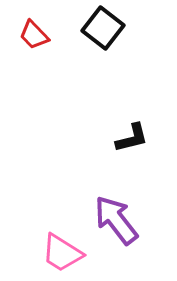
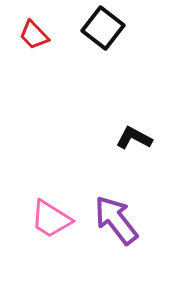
black L-shape: moved 2 px right; rotated 138 degrees counterclockwise
pink trapezoid: moved 11 px left, 34 px up
